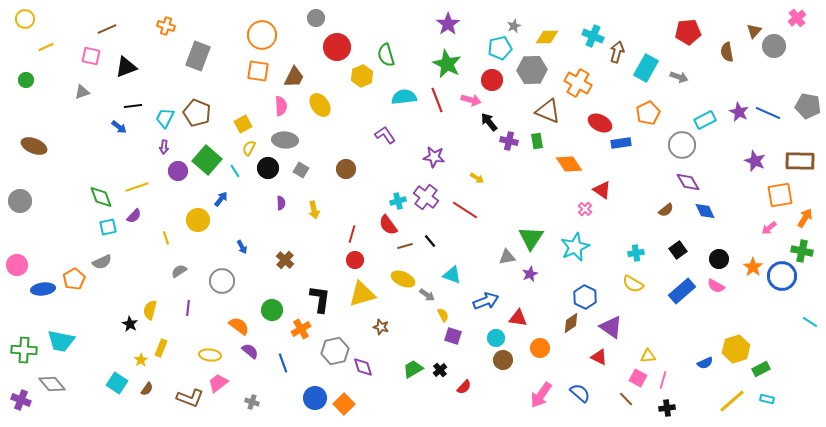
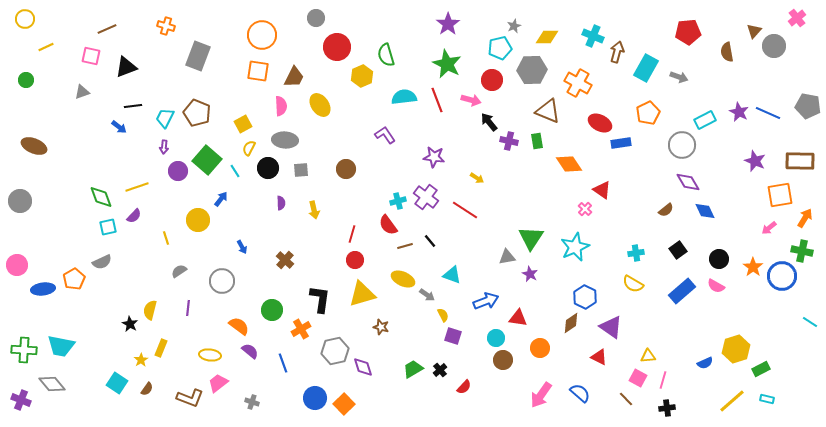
gray square at (301, 170): rotated 35 degrees counterclockwise
purple star at (530, 274): rotated 21 degrees counterclockwise
cyan trapezoid at (61, 341): moved 5 px down
